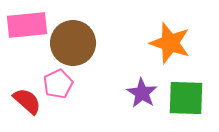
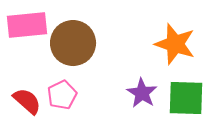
orange star: moved 5 px right, 1 px down
pink pentagon: moved 4 px right, 11 px down
